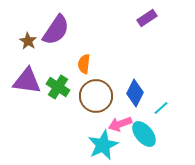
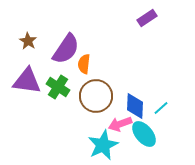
purple semicircle: moved 10 px right, 19 px down
blue diamond: moved 13 px down; rotated 24 degrees counterclockwise
